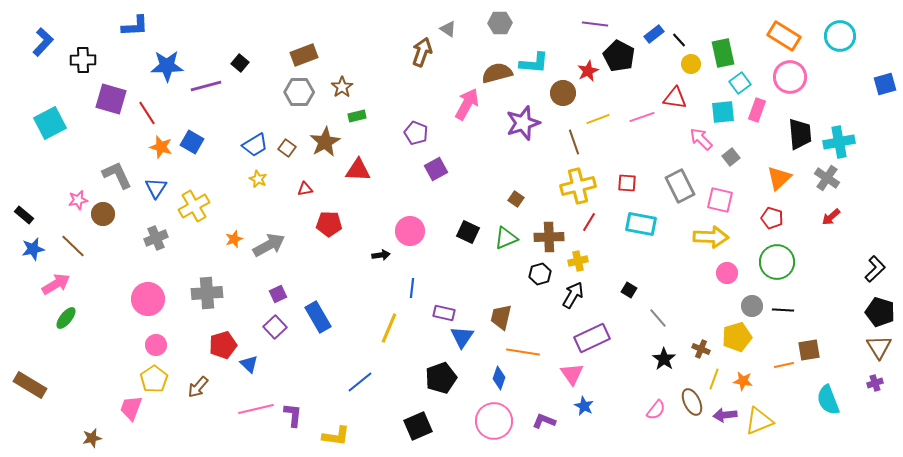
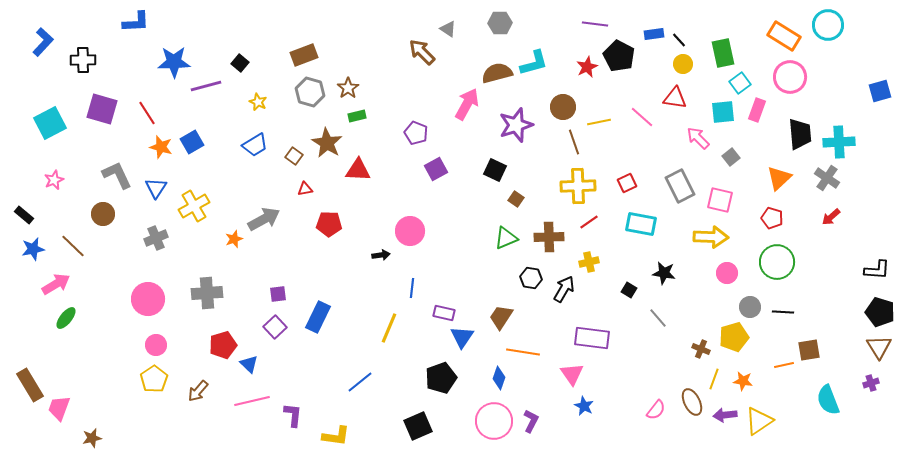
blue L-shape at (135, 26): moved 1 px right, 4 px up
blue rectangle at (654, 34): rotated 30 degrees clockwise
cyan circle at (840, 36): moved 12 px left, 11 px up
brown arrow at (422, 52): rotated 64 degrees counterclockwise
cyan L-shape at (534, 63): rotated 20 degrees counterclockwise
yellow circle at (691, 64): moved 8 px left
blue star at (167, 66): moved 7 px right, 4 px up
red star at (588, 71): moved 1 px left, 4 px up
blue square at (885, 84): moved 5 px left, 7 px down
brown star at (342, 87): moved 6 px right, 1 px down
gray hexagon at (299, 92): moved 11 px right; rotated 16 degrees clockwise
brown circle at (563, 93): moved 14 px down
purple square at (111, 99): moved 9 px left, 10 px down
pink line at (642, 117): rotated 60 degrees clockwise
yellow line at (598, 119): moved 1 px right, 3 px down; rotated 10 degrees clockwise
purple star at (523, 123): moved 7 px left, 2 px down
pink arrow at (701, 139): moved 3 px left, 1 px up
blue square at (192, 142): rotated 30 degrees clockwise
brown star at (325, 142): moved 2 px right, 1 px down; rotated 12 degrees counterclockwise
cyan cross at (839, 142): rotated 8 degrees clockwise
brown square at (287, 148): moved 7 px right, 8 px down
yellow star at (258, 179): moved 77 px up
red square at (627, 183): rotated 30 degrees counterclockwise
yellow cross at (578, 186): rotated 12 degrees clockwise
pink star at (78, 200): moved 24 px left, 20 px up; rotated 12 degrees counterclockwise
red line at (589, 222): rotated 24 degrees clockwise
black square at (468, 232): moved 27 px right, 62 px up
gray arrow at (269, 245): moved 5 px left, 26 px up
yellow cross at (578, 261): moved 11 px right, 1 px down
black L-shape at (875, 269): moved 2 px right, 1 px down; rotated 48 degrees clockwise
black hexagon at (540, 274): moved 9 px left, 4 px down; rotated 25 degrees clockwise
purple square at (278, 294): rotated 18 degrees clockwise
black arrow at (573, 295): moved 9 px left, 6 px up
gray circle at (752, 306): moved 2 px left, 1 px down
black line at (783, 310): moved 2 px down
blue rectangle at (318, 317): rotated 56 degrees clockwise
brown trapezoid at (501, 317): rotated 20 degrees clockwise
yellow pentagon at (737, 337): moved 3 px left
purple rectangle at (592, 338): rotated 32 degrees clockwise
black star at (664, 359): moved 86 px up; rotated 25 degrees counterclockwise
purple cross at (875, 383): moved 4 px left
brown rectangle at (30, 385): rotated 28 degrees clockwise
brown arrow at (198, 387): moved 4 px down
pink trapezoid at (131, 408): moved 72 px left
pink line at (256, 409): moved 4 px left, 8 px up
purple L-shape at (544, 421): moved 13 px left; rotated 95 degrees clockwise
yellow triangle at (759, 421): rotated 12 degrees counterclockwise
